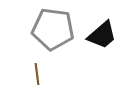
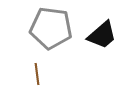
gray pentagon: moved 2 px left, 1 px up
